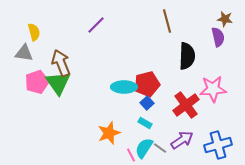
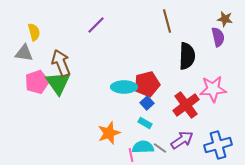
cyan semicircle: moved 1 px left, 1 px up; rotated 55 degrees clockwise
pink line: rotated 16 degrees clockwise
